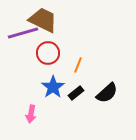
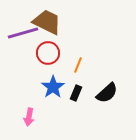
brown trapezoid: moved 4 px right, 2 px down
black rectangle: rotated 28 degrees counterclockwise
pink arrow: moved 2 px left, 3 px down
